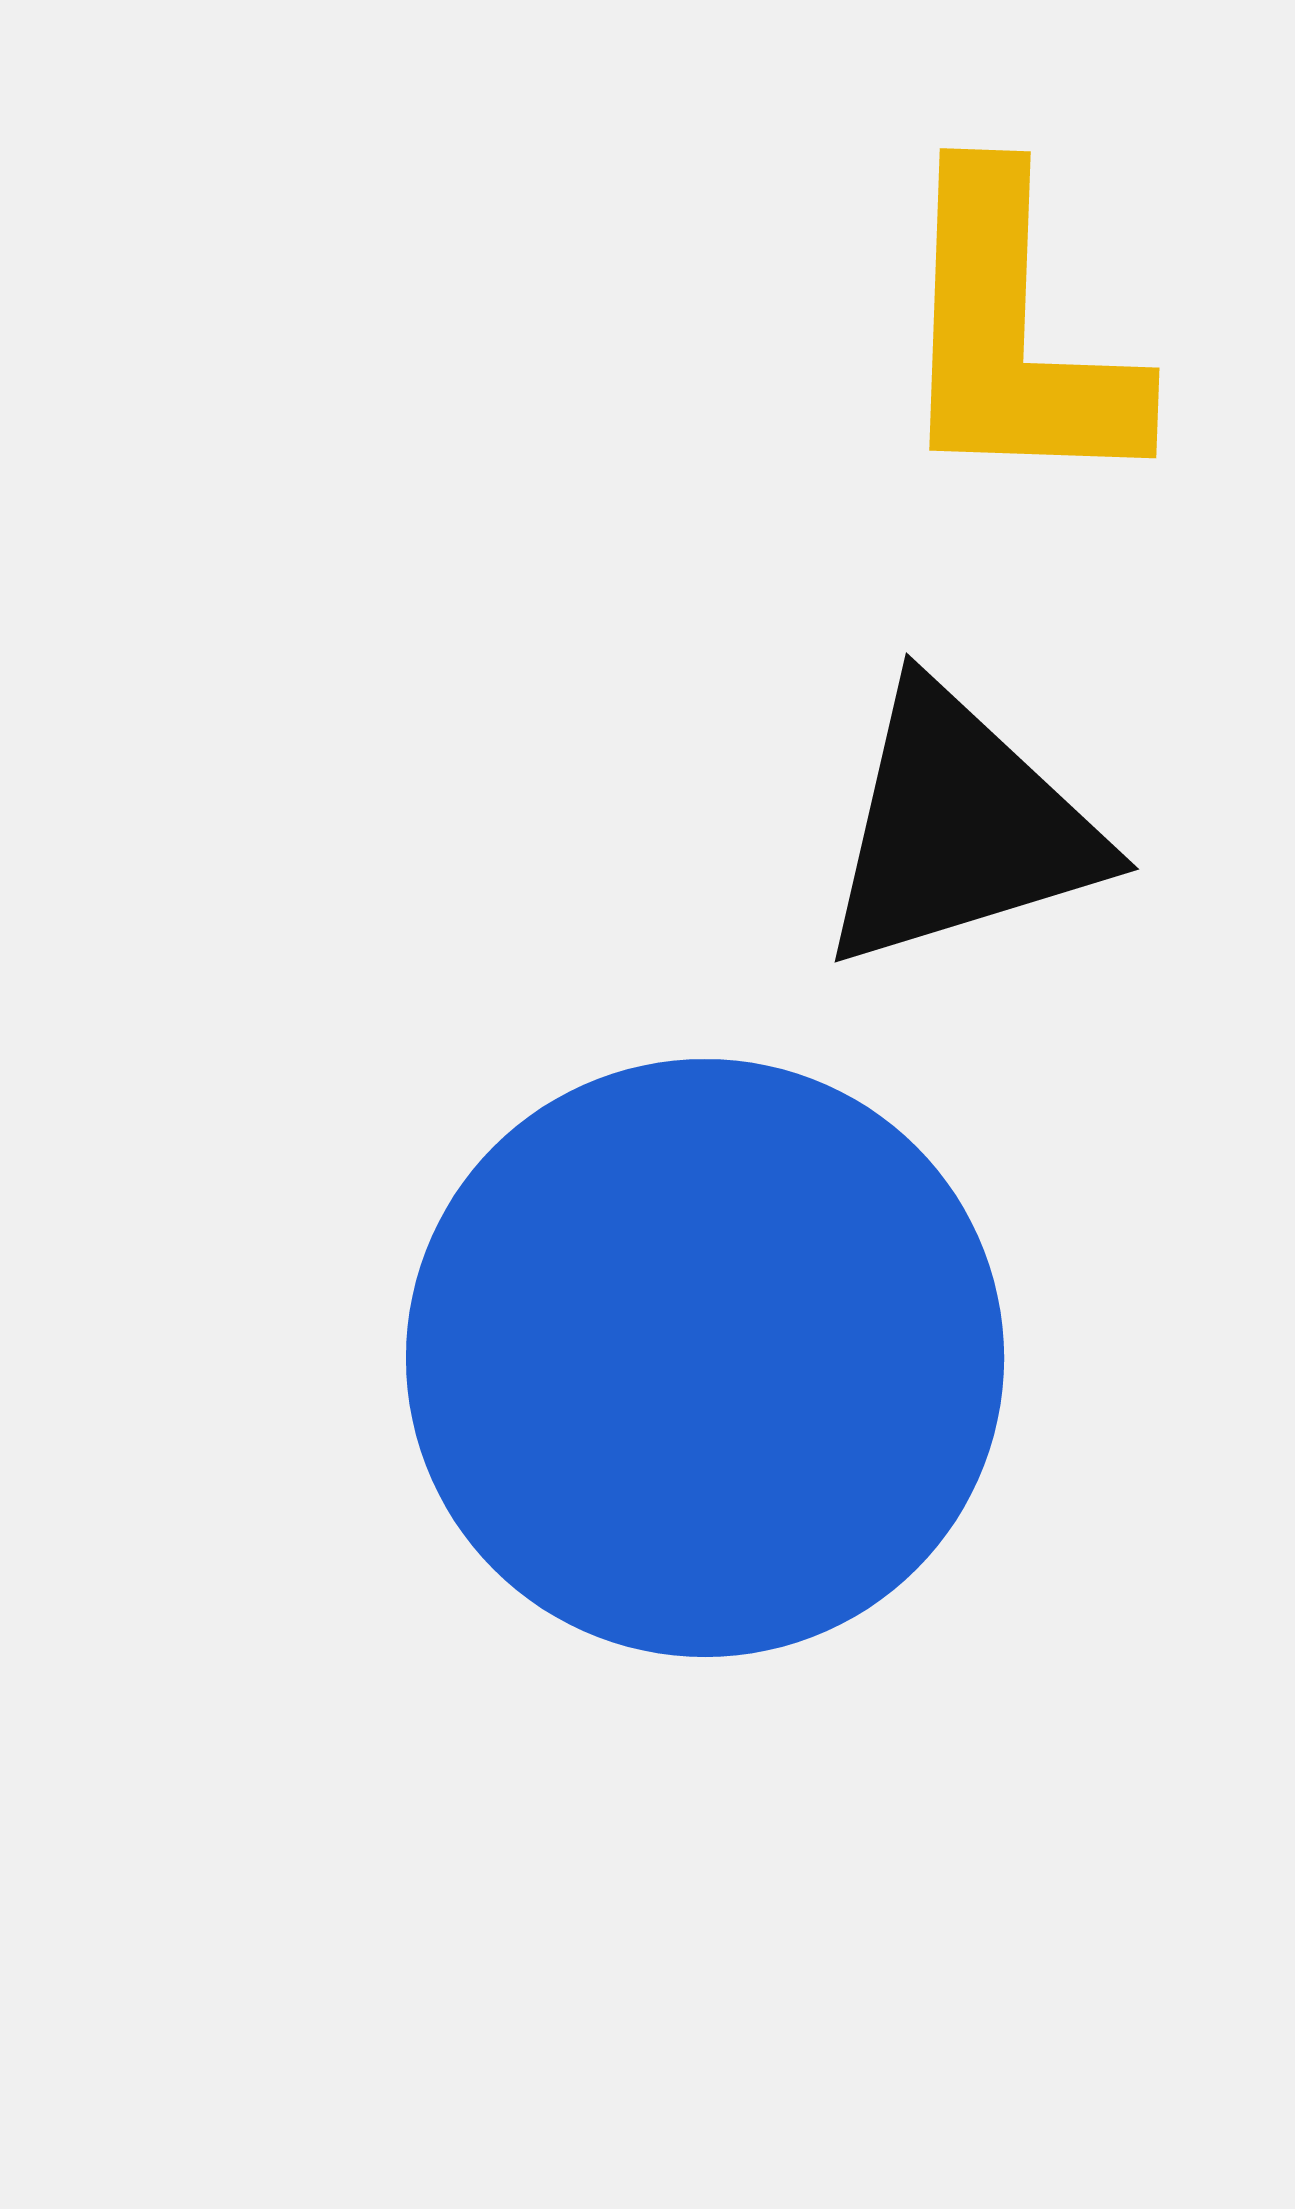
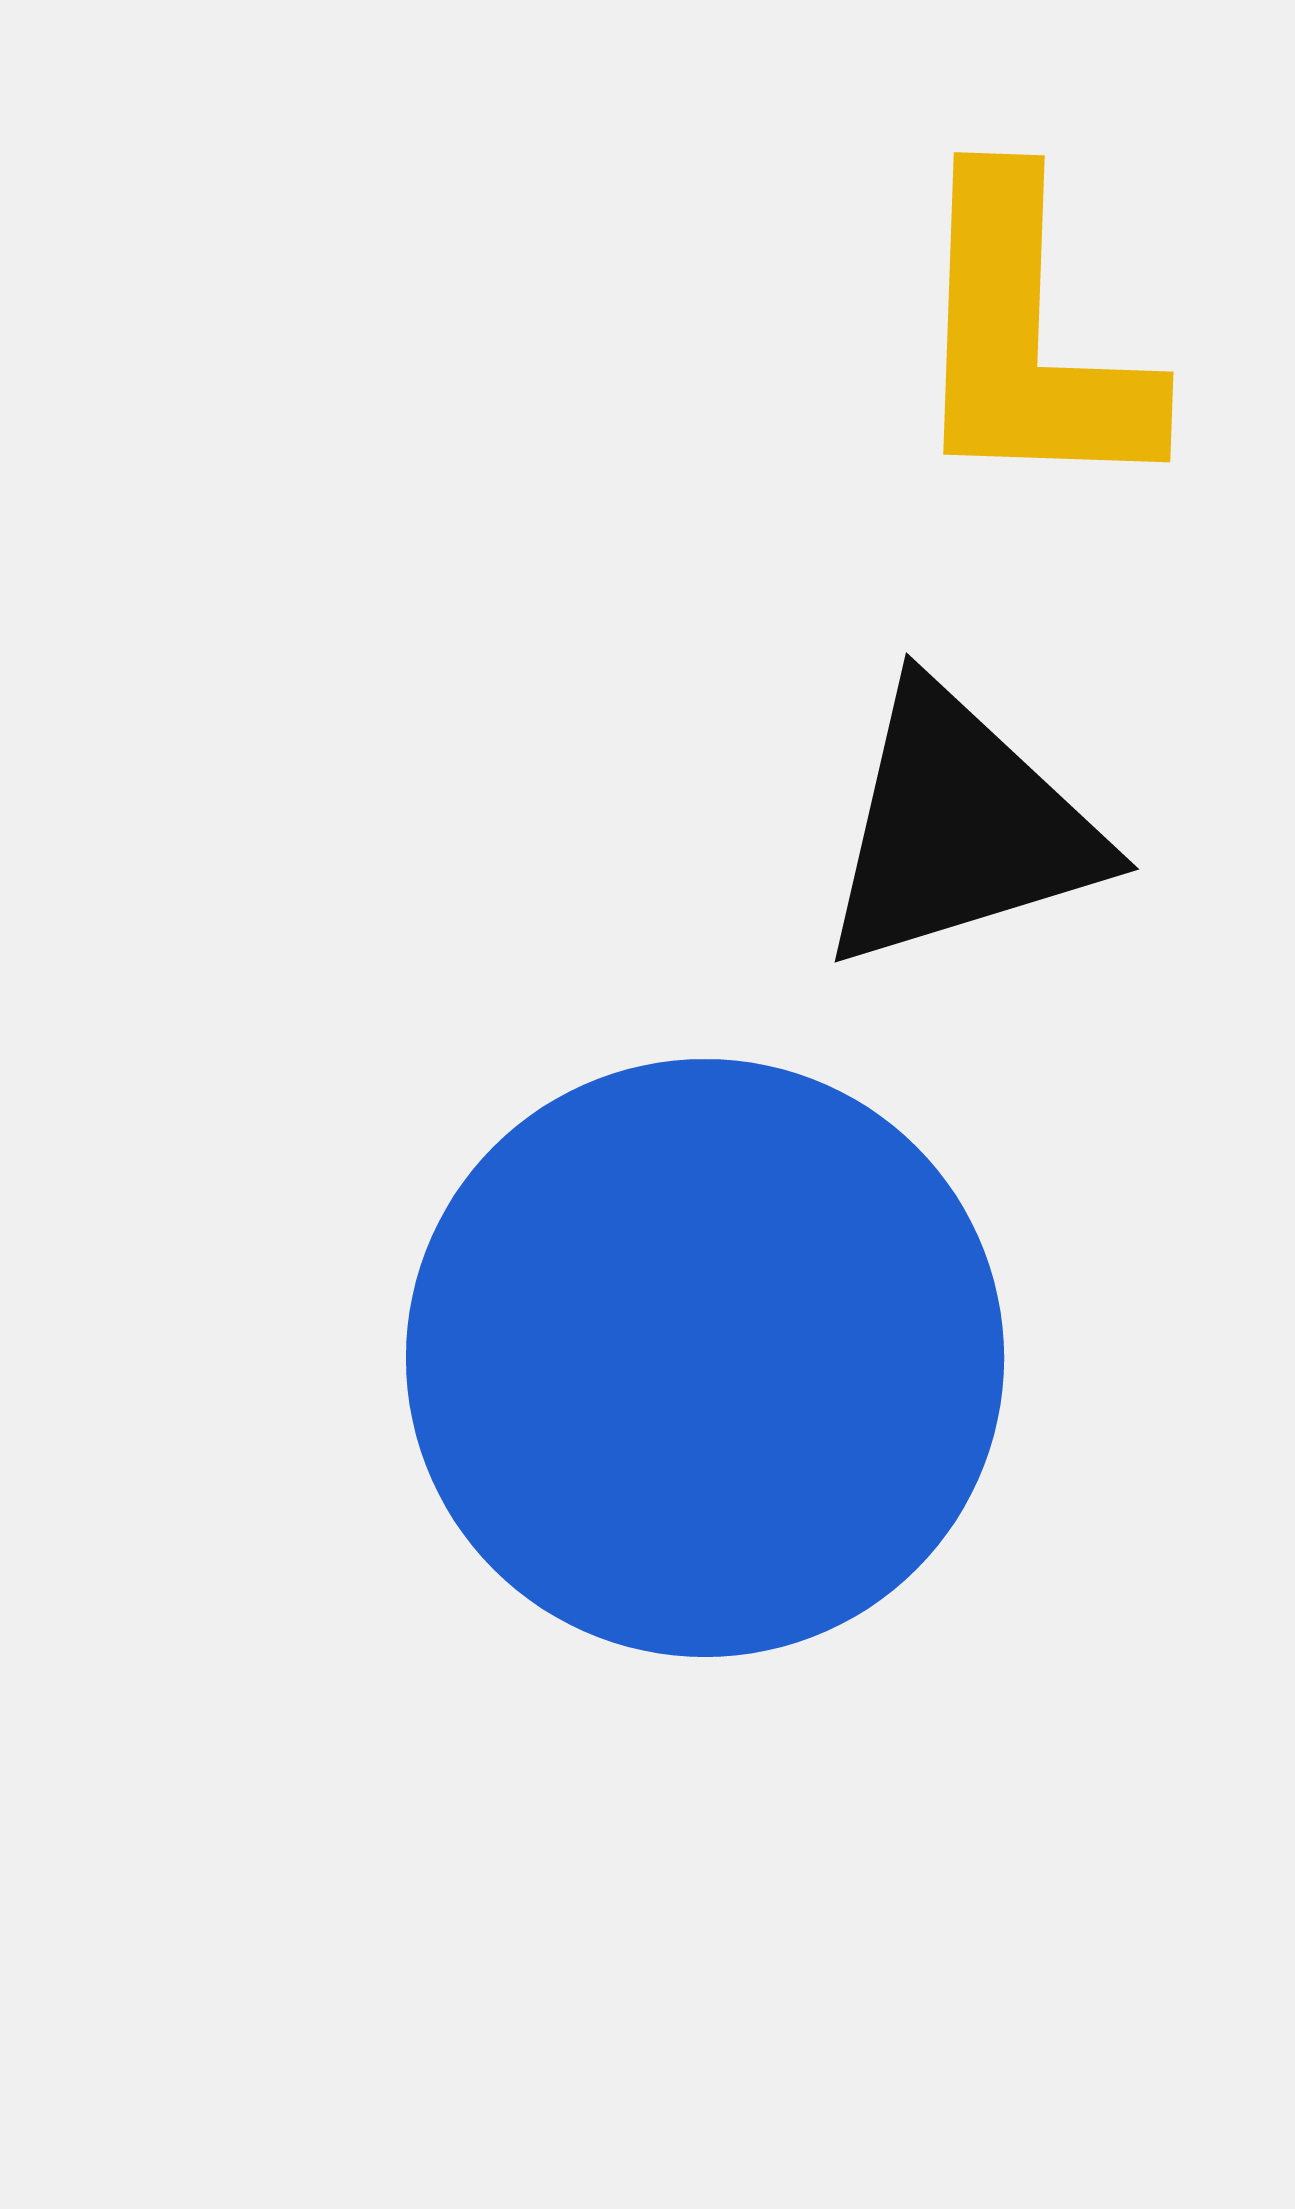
yellow L-shape: moved 14 px right, 4 px down
